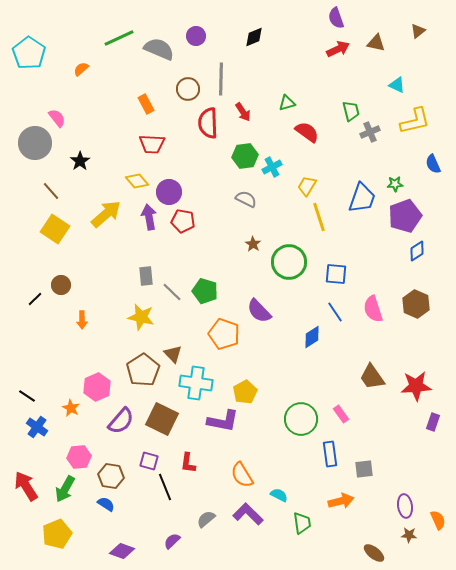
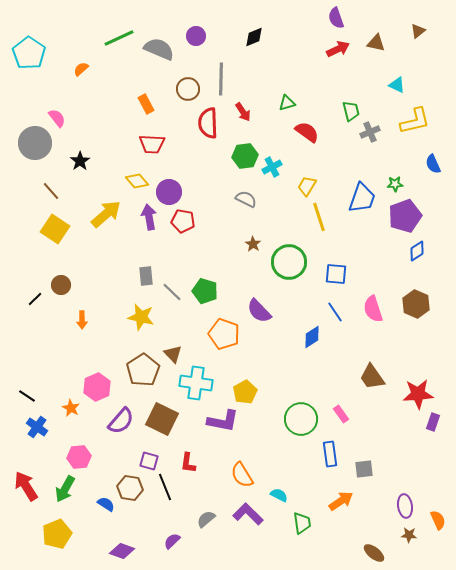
red star at (416, 386): moved 2 px right, 8 px down
brown hexagon at (111, 476): moved 19 px right, 12 px down
orange arrow at (341, 501): rotated 20 degrees counterclockwise
